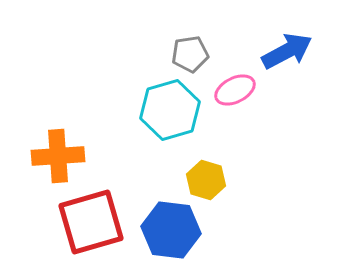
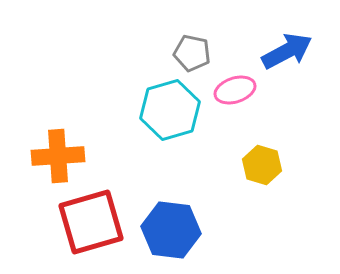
gray pentagon: moved 2 px right, 1 px up; rotated 21 degrees clockwise
pink ellipse: rotated 9 degrees clockwise
yellow hexagon: moved 56 px right, 15 px up
